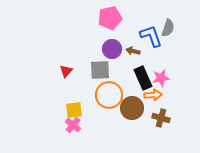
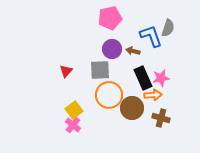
yellow square: rotated 30 degrees counterclockwise
